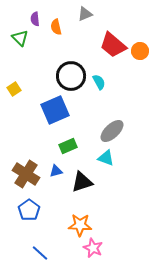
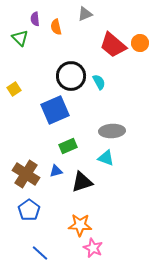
orange circle: moved 8 px up
gray ellipse: rotated 40 degrees clockwise
